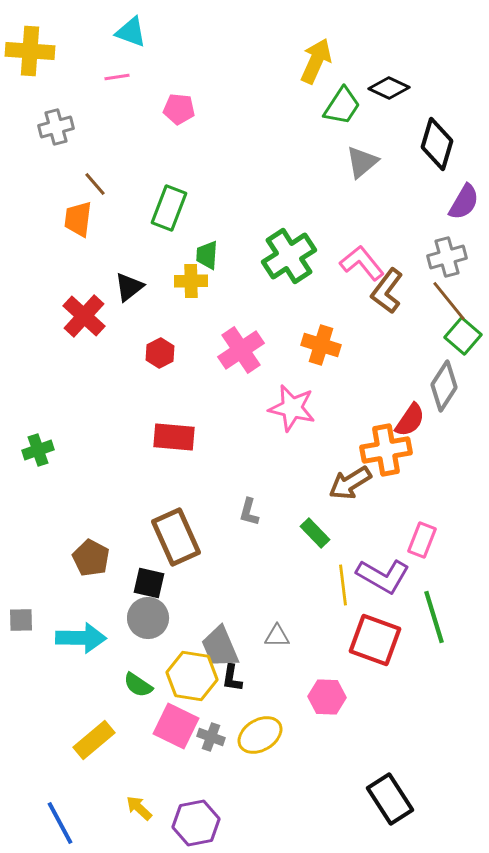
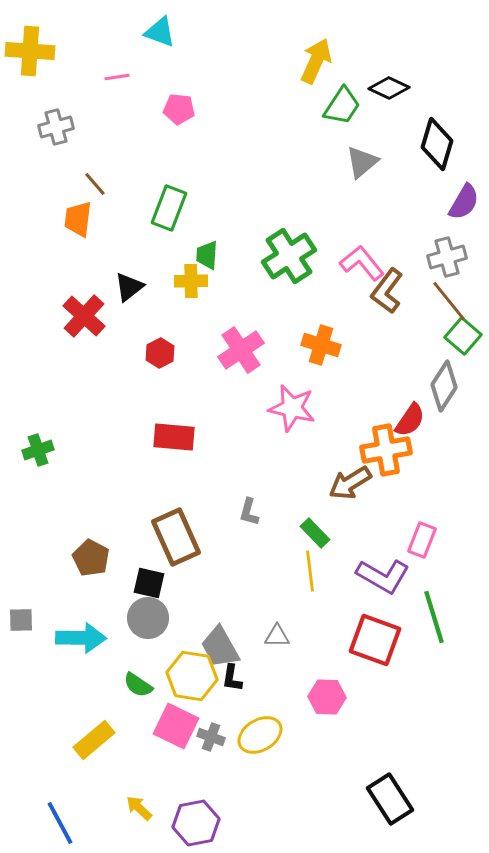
cyan triangle at (131, 32): moved 29 px right
yellow line at (343, 585): moved 33 px left, 14 px up
gray trapezoid at (220, 647): rotated 6 degrees counterclockwise
